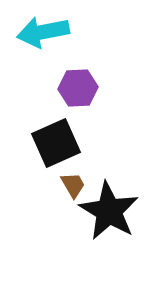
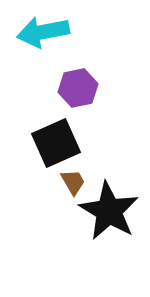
purple hexagon: rotated 9 degrees counterclockwise
brown trapezoid: moved 3 px up
